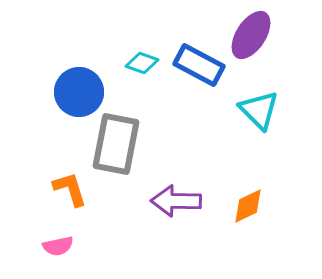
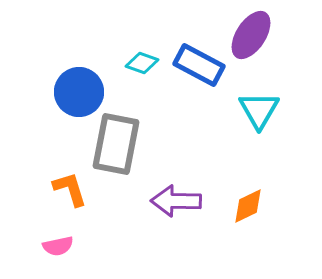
cyan triangle: rotated 15 degrees clockwise
